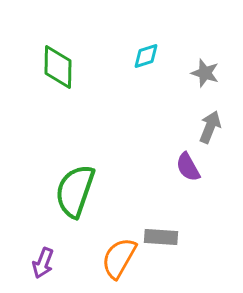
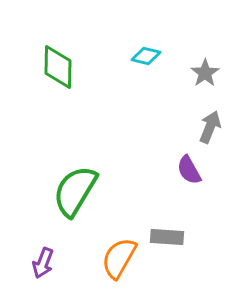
cyan diamond: rotated 32 degrees clockwise
gray star: rotated 20 degrees clockwise
purple semicircle: moved 1 px right, 3 px down
green semicircle: rotated 12 degrees clockwise
gray rectangle: moved 6 px right
